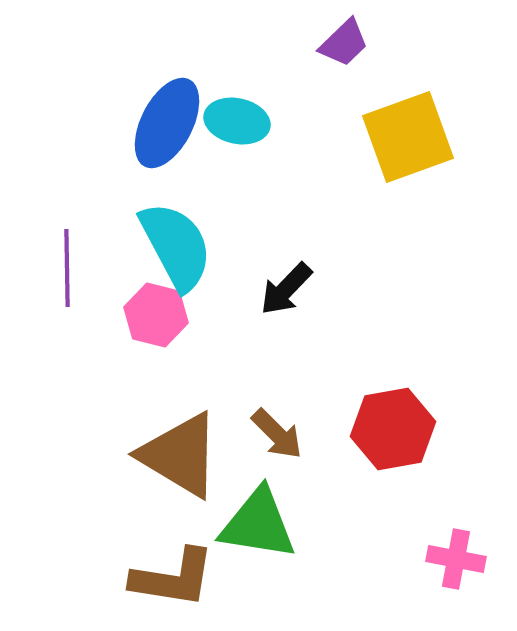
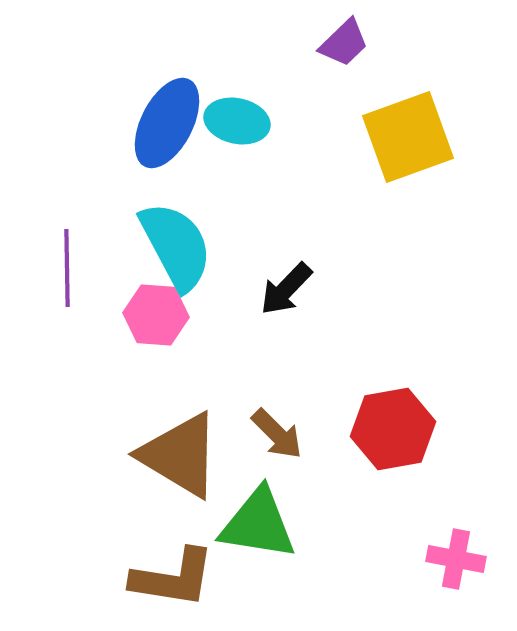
pink hexagon: rotated 10 degrees counterclockwise
